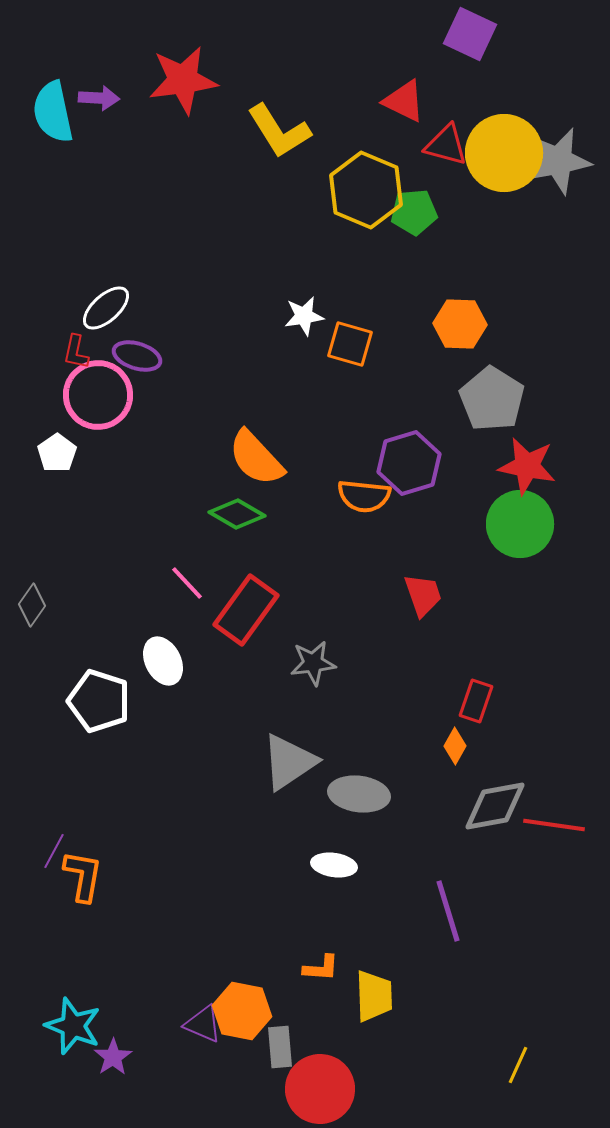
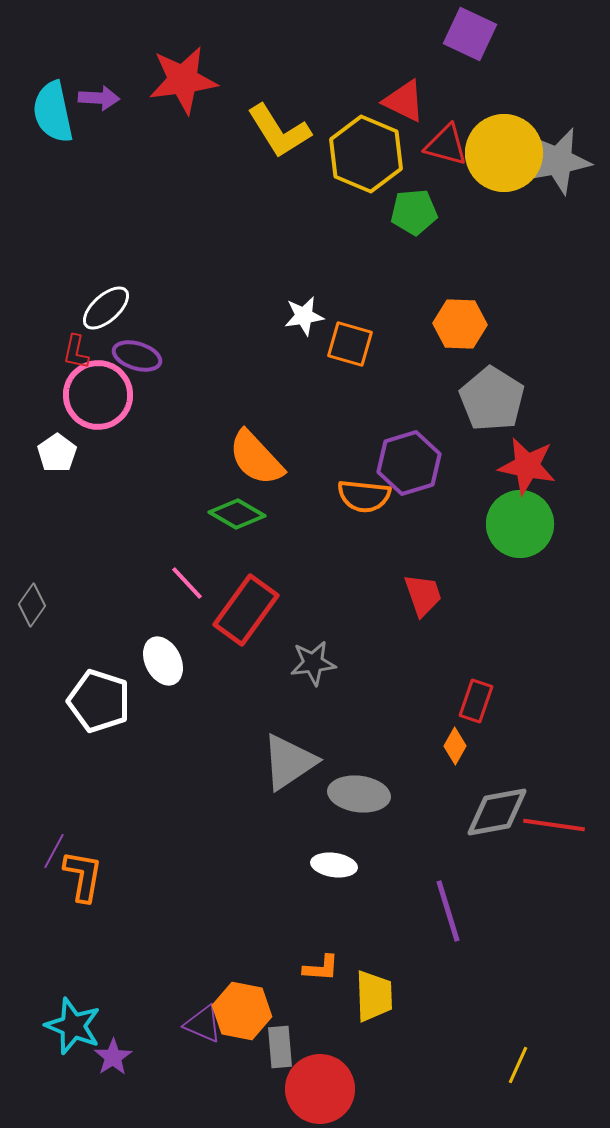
yellow hexagon at (366, 190): moved 36 px up
gray diamond at (495, 806): moved 2 px right, 6 px down
